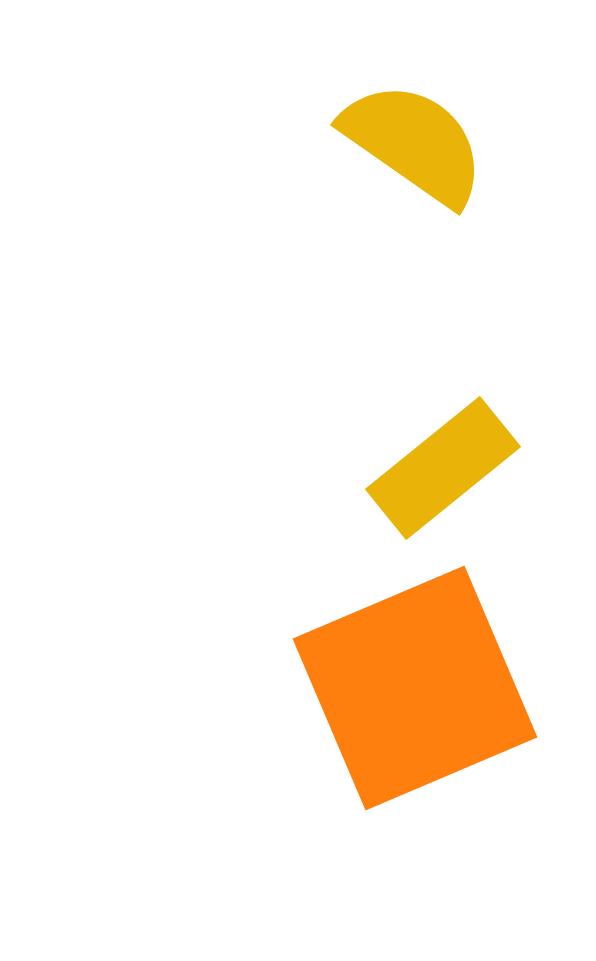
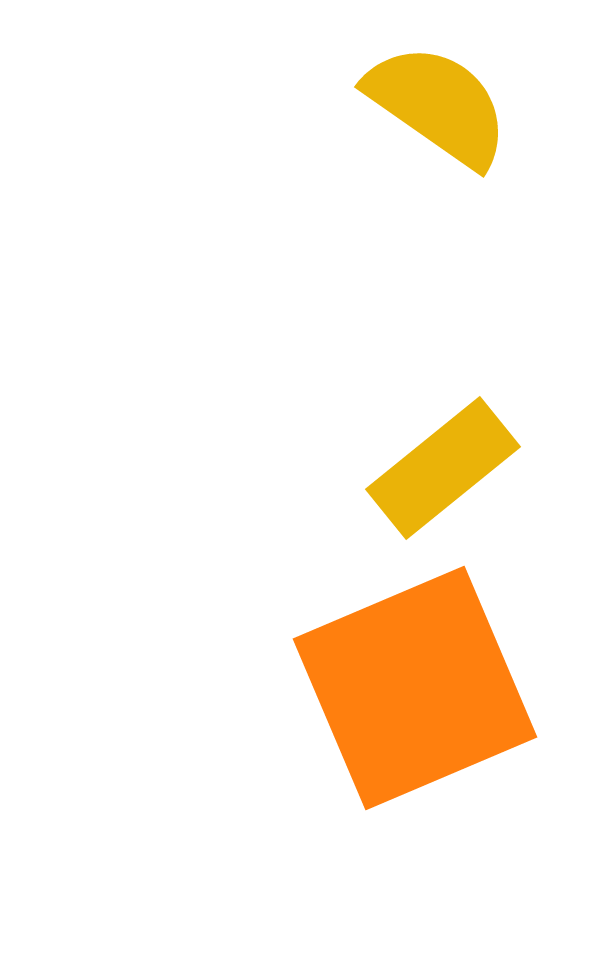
yellow semicircle: moved 24 px right, 38 px up
